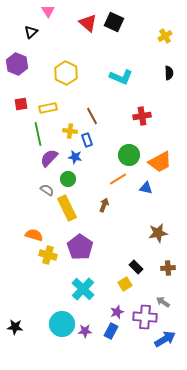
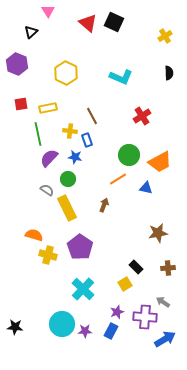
red cross at (142, 116): rotated 24 degrees counterclockwise
